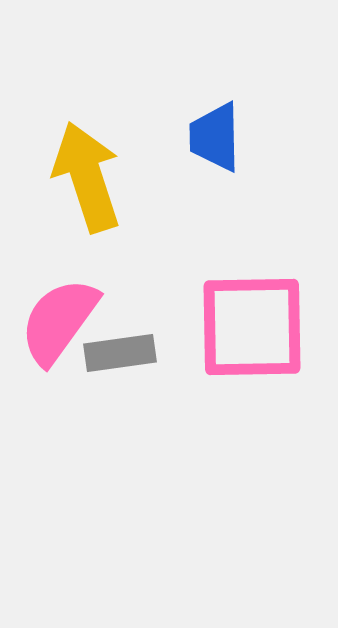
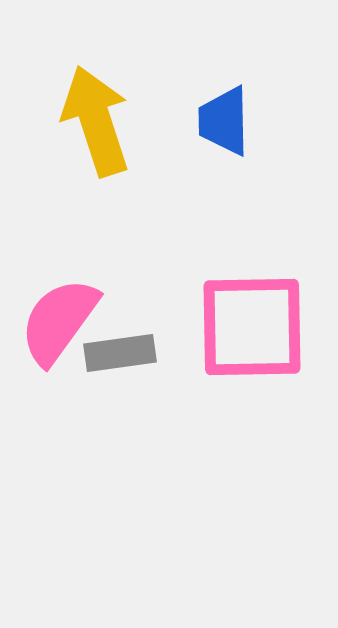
blue trapezoid: moved 9 px right, 16 px up
yellow arrow: moved 9 px right, 56 px up
